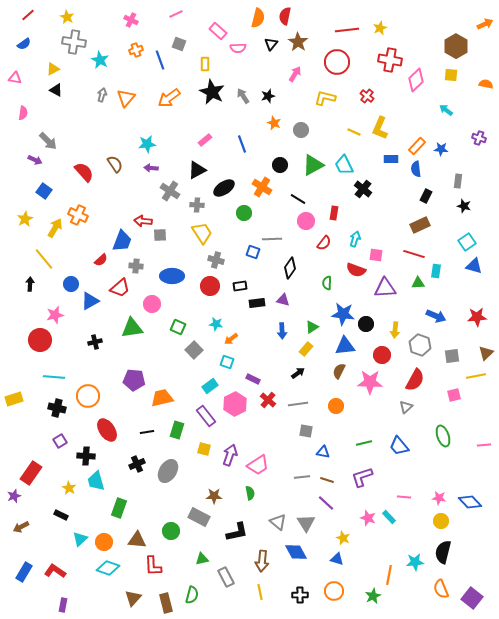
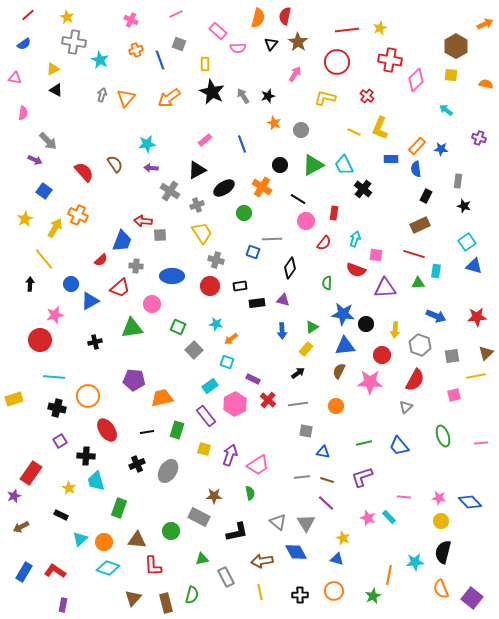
gray cross at (197, 205): rotated 24 degrees counterclockwise
pink line at (484, 445): moved 3 px left, 2 px up
brown arrow at (262, 561): rotated 75 degrees clockwise
